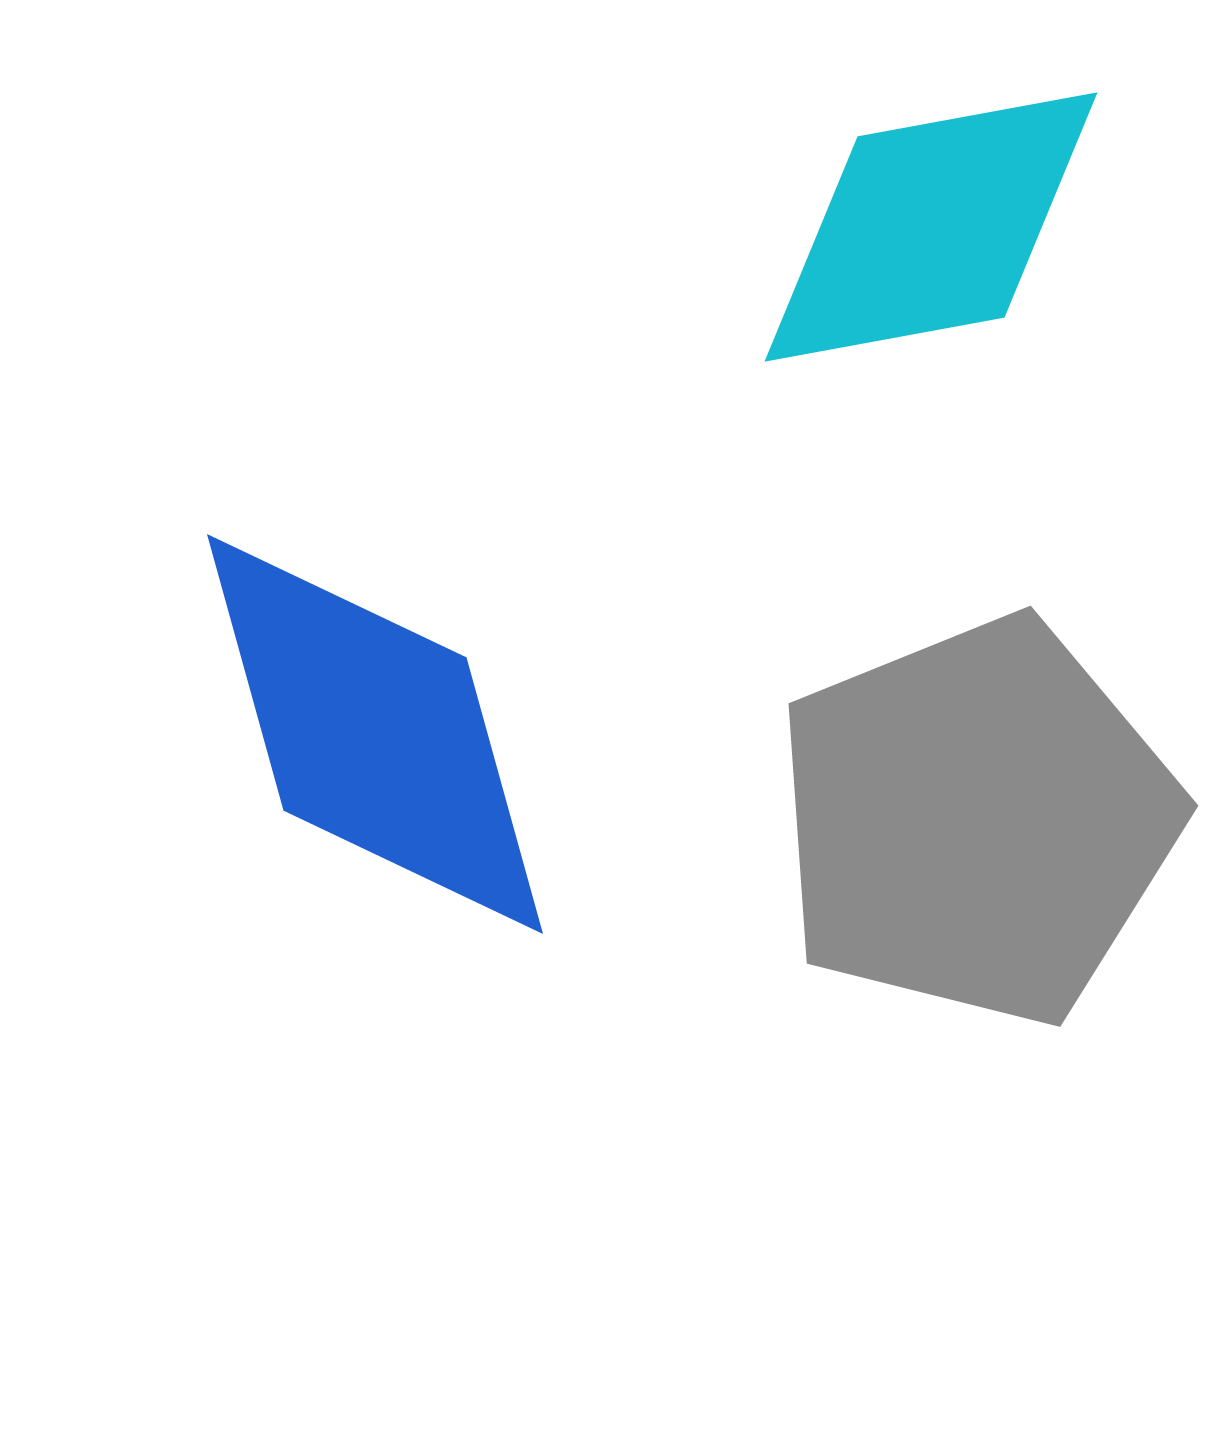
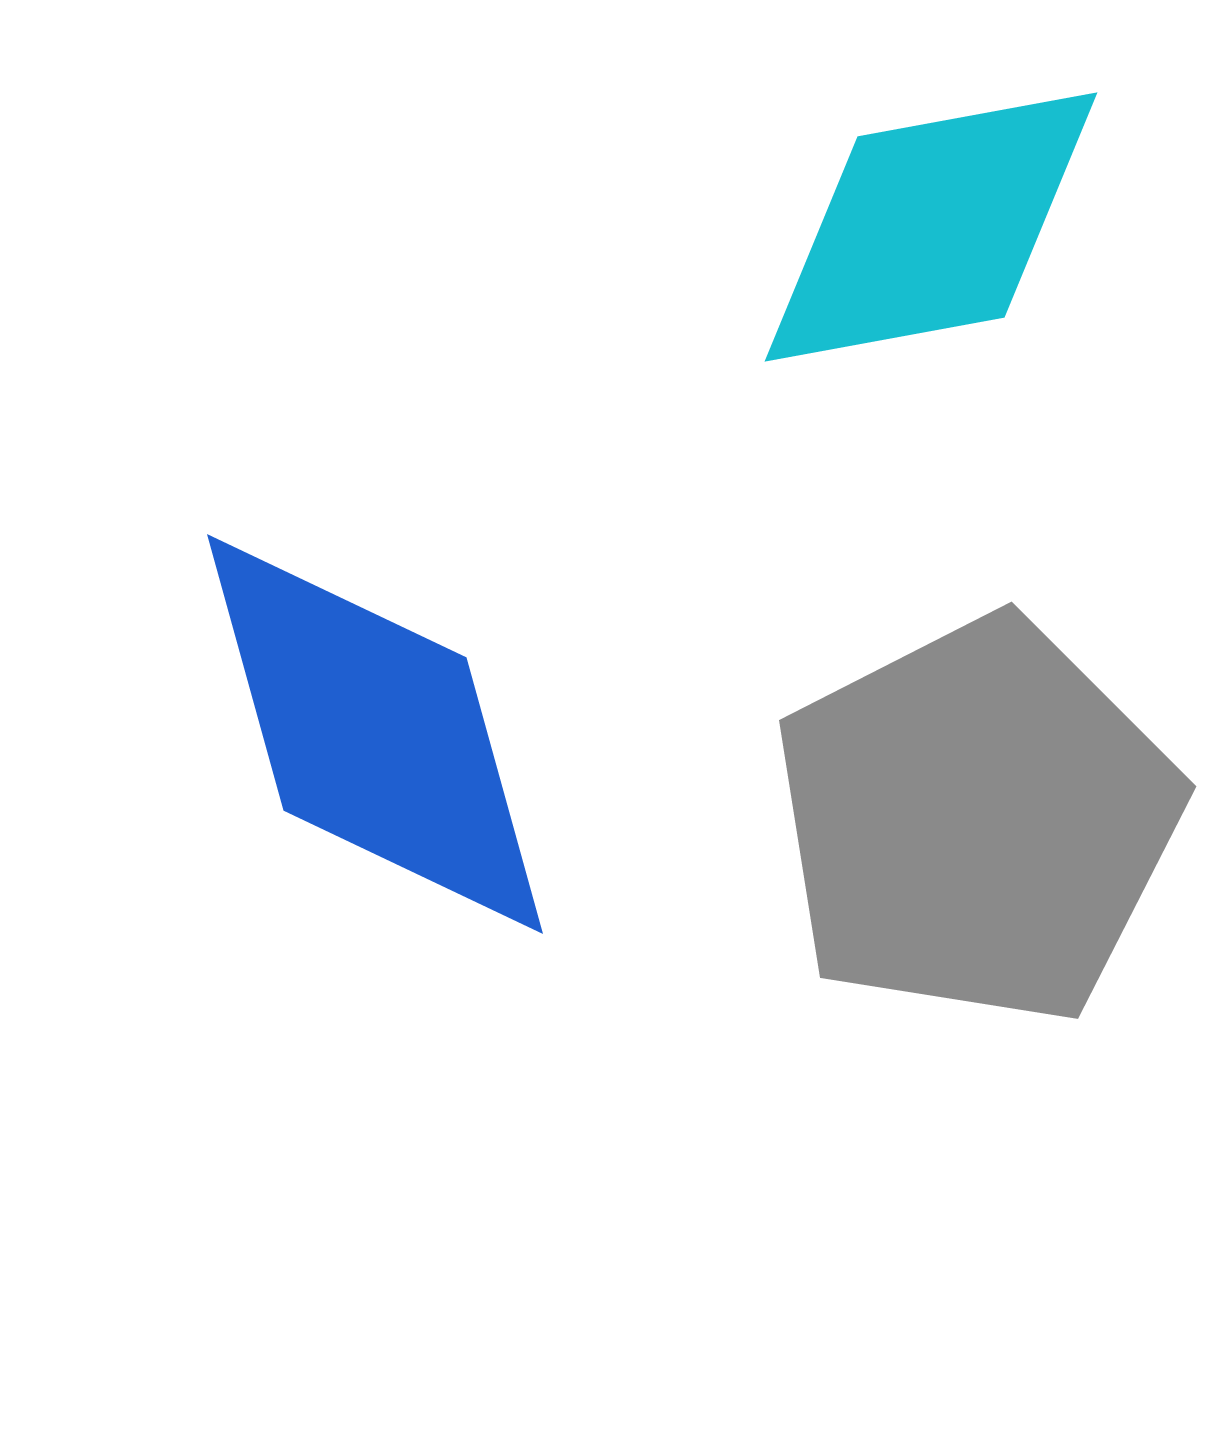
gray pentagon: rotated 5 degrees counterclockwise
